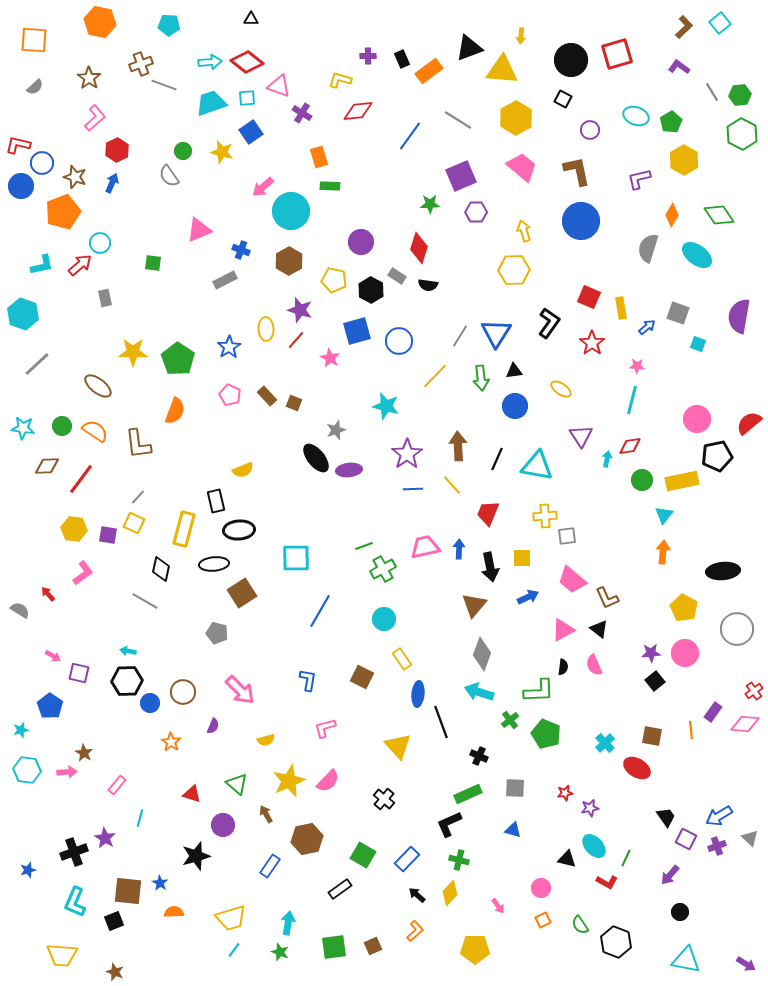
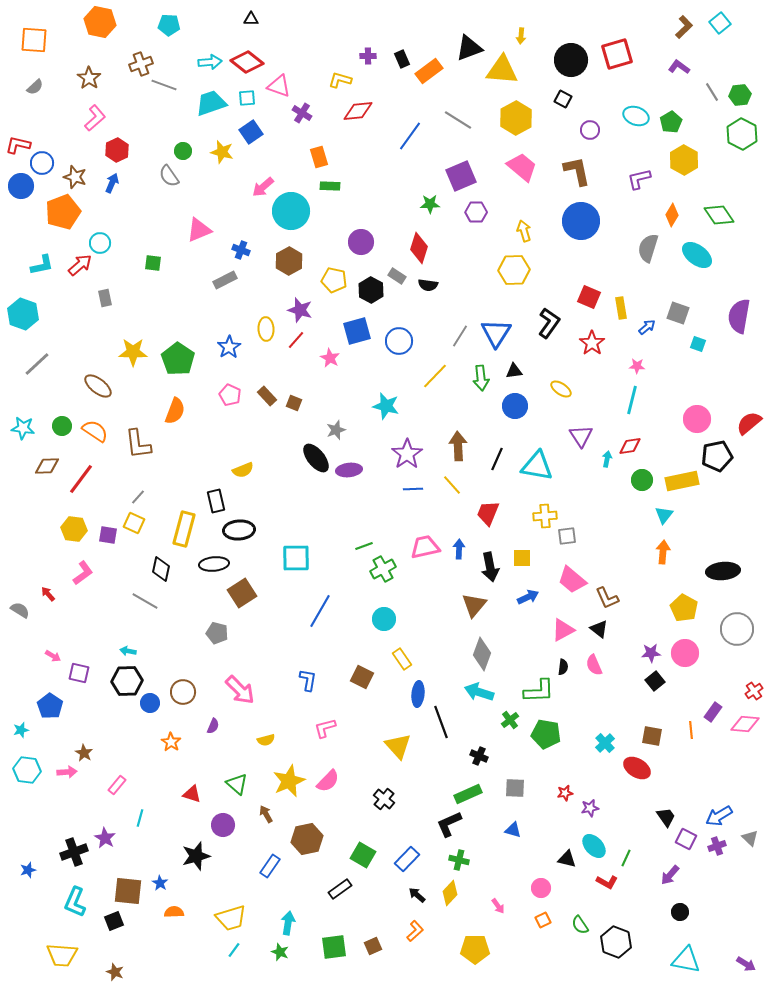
green pentagon at (546, 734): rotated 12 degrees counterclockwise
